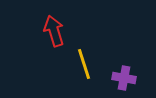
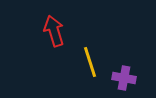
yellow line: moved 6 px right, 2 px up
